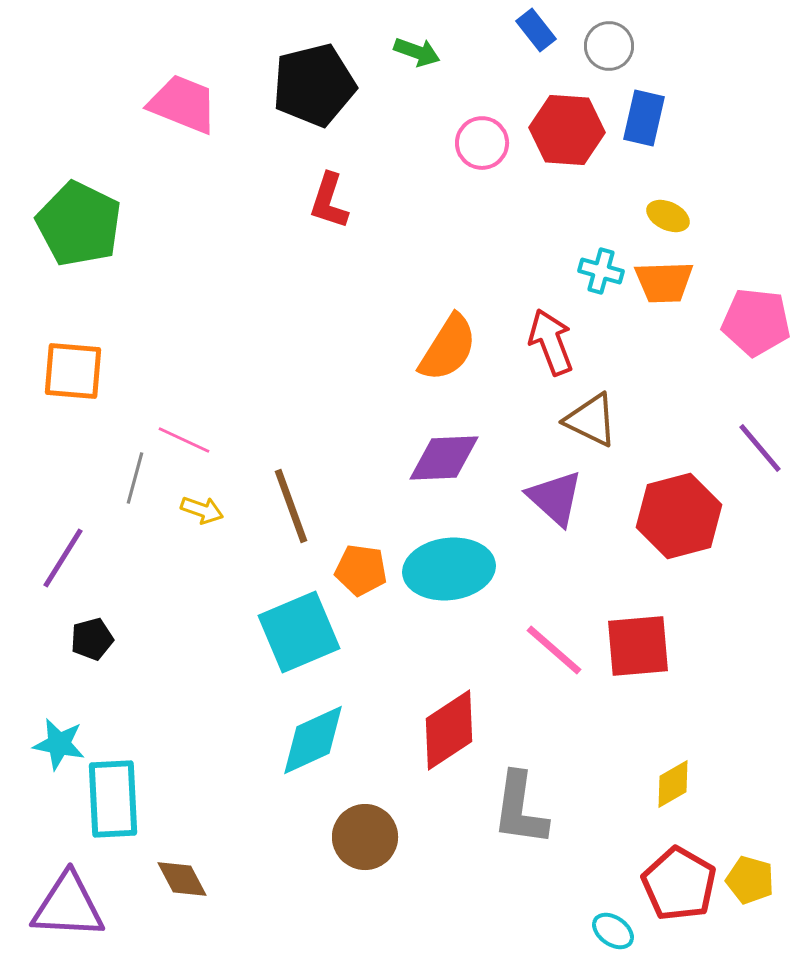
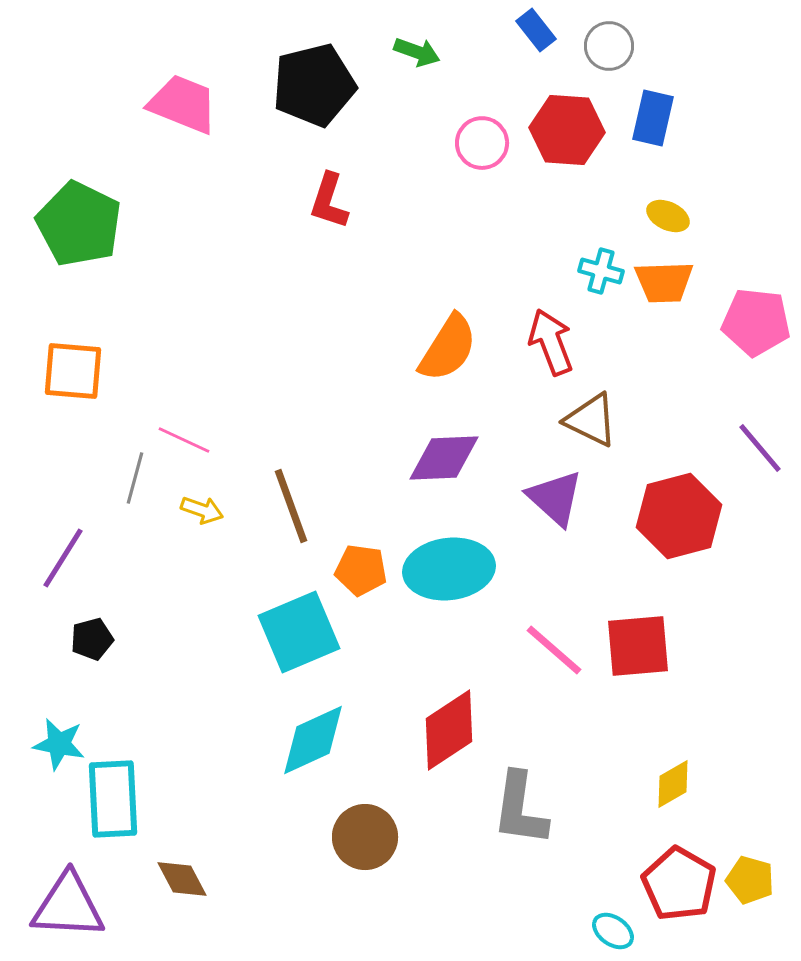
blue rectangle at (644, 118): moved 9 px right
